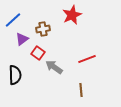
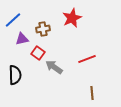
red star: moved 3 px down
purple triangle: rotated 24 degrees clockwise
brown line: moved 11 px right, 3 px down
